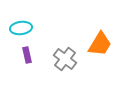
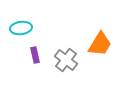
purple rectangle: moved 8 px right
gray cross: moved 1 px right, 1 px down
